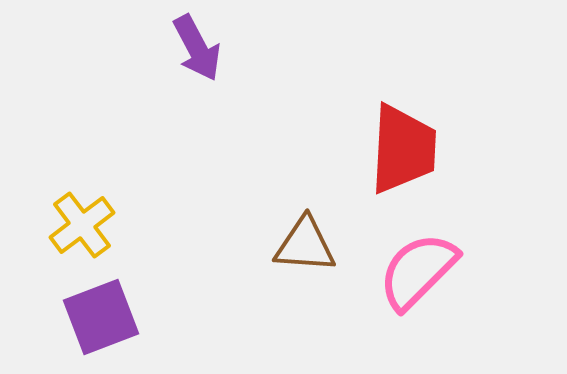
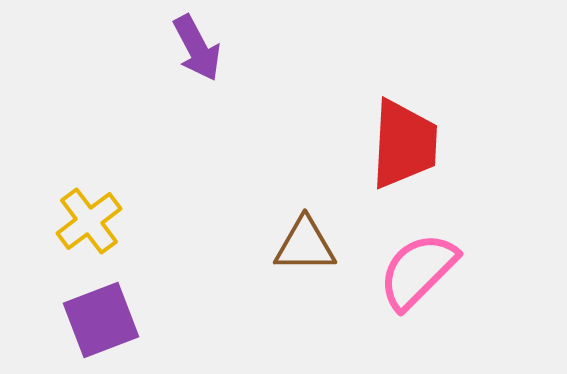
red trapezoid: moved 1 px right, 5 px up
yellow cross: moved 7 px right, 4 px up
brown triangle: rotated 4 degrees counterclockwise
purple square: moved 3 px down
